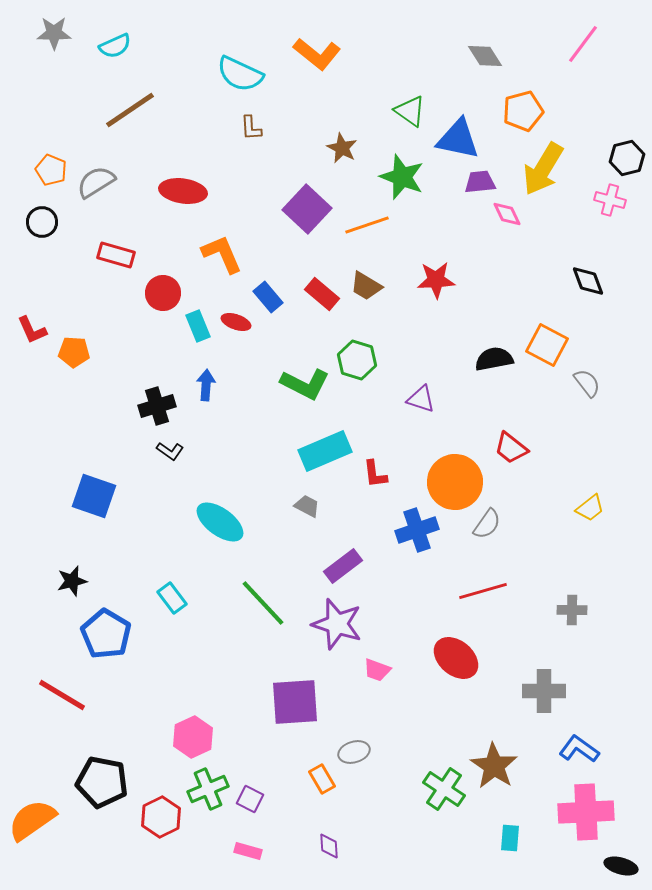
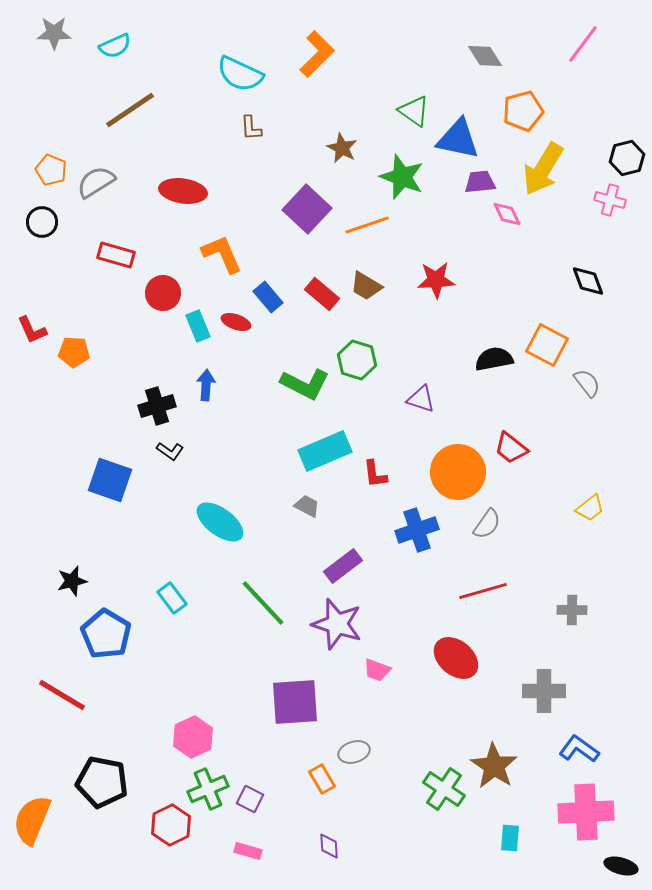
orange L-shape at (317, 54): rotated 84 degrees counterclockwise
green triangle at (410, 111): moved 4 px right
orange circle at (455, 482): moved 3 px right, 10 px up
blue square at (94, 496): moved 16 px right, 16 px up
red hexagon at (161, 817): moved 10 px right, 8 px down
orange semicircle at (32, 820): rotated 33 degrees counterclockwise
